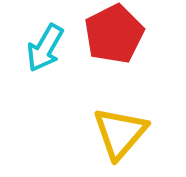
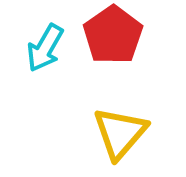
red pentagon: moved 1 px left, 1 px down; rotated 8 degrees counterclockwise
